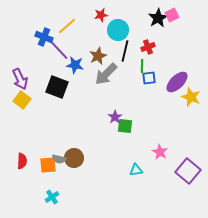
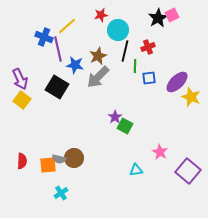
purple line: rotated 30 degrees clockwise
green line: moved 7 px left
gray arrow: moved 8 px left, 3 px down
black square: rotated 10 degrees clockwise
green square: rotated 21 degrees clockwise
cyan cross: moved 9 px right, 4 px up
